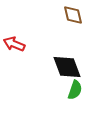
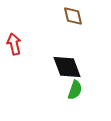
brown diamond: moved 1 px down
red arrow: rotated 55 degrees clockwise
